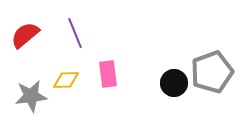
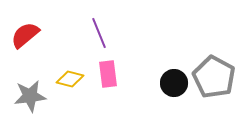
purple line: moved 24 px right
gray pentagon: moved 2 px right, 5 px down; rotated 24 degrees counterclockwise
yellow diamond: moved 4 px right, 1 px up; rotated 16 degrees clockwise
gray star: moved 1 px left
